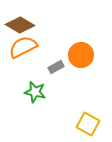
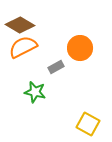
orange circle: moved 1 px left, 7 px up
